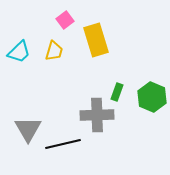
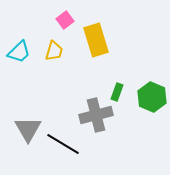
gray cross: moved 1 px left; rotated 12 degrees counterclockwise
black line: rotated 44 degrees clockwise
